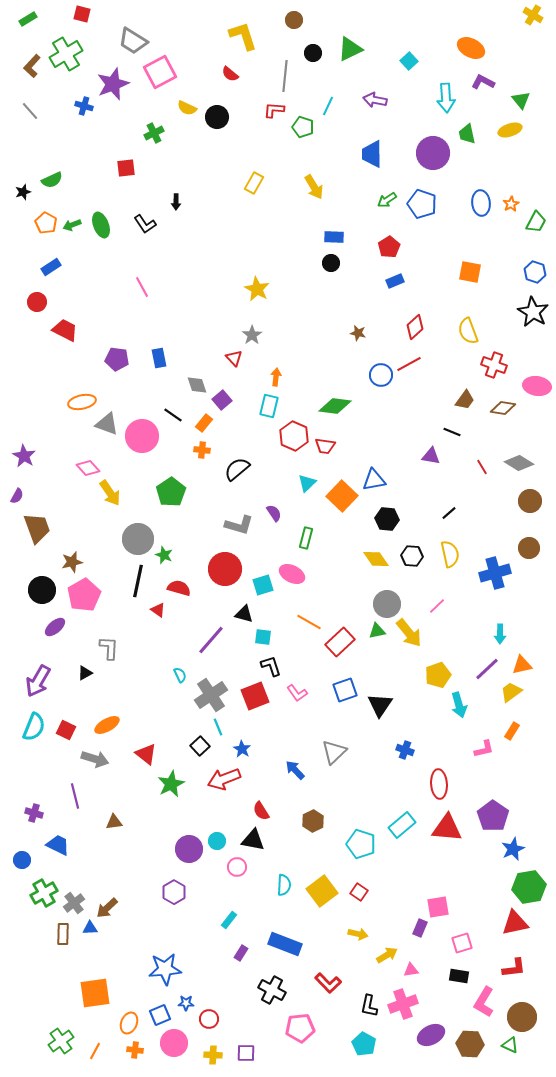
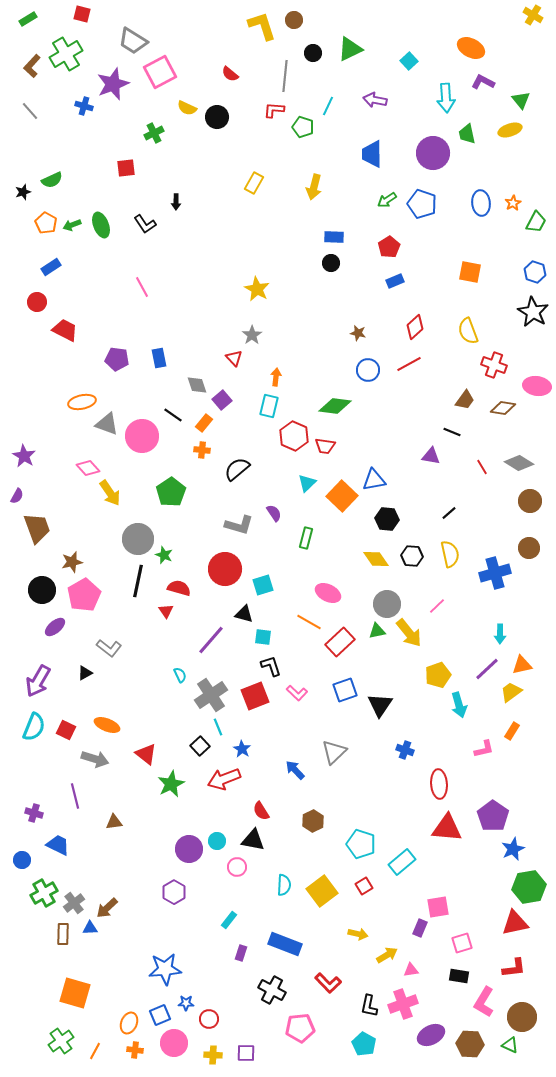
yellow L-shape at (243, 36): moved 19 px right, 10 px up
yellow arrow at (314, 187): rotated 45 degrees clockwise
orange star at (511, 204): moved 2 px right, 1 px up
blue circle at (381, 375): moved 13 px left, 5 px up
pink ellipse at (292, 574): moved 36 px right, 19 px down
red triangle at (158, 610): moved 8 px right, 1 px down; rotated 21 degrees clockwise
gray L-shape at (109, 648): rotated 125 degrees clockwise
pink L-shape at (297, 693): rotated 10 degrees counterclockwise
orange ellipse at (107, 725): rotated 50 degrees clockwise
cyan rectangle at (402, 825): moved 37 px down
red square at (359, 892): moved 5 px right, 6 px up; rotated 24 degrees clockwise
purple rectangle at (241, 953): rotated 14 degrees counterclockwise
orange square at (95, 993): moved 20 px left; rotated 24 degrees clockwise
